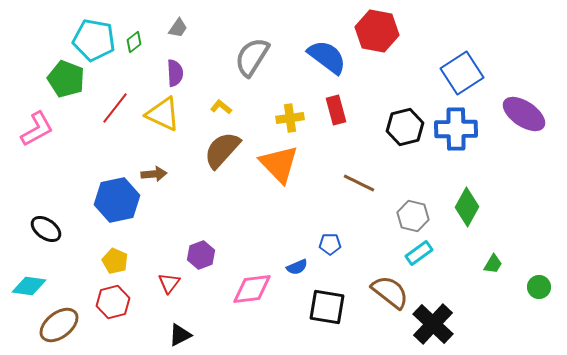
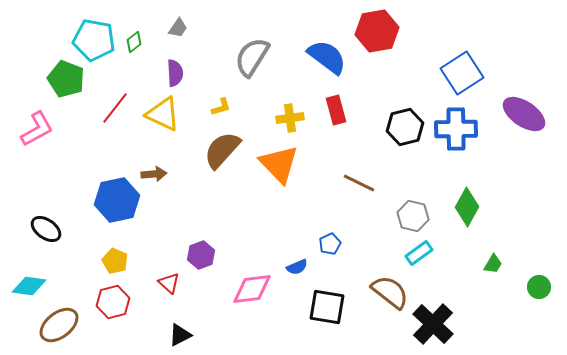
red hexagon at (377, 31): rotated 21 degrees counterclockwise
yellow L-shape at (221, 107): rotated 125 degrees clockwise
blue pentagon at (330, 244): rotated 25 degrees counterclockwise
red triangle at (169, 283): rotated 25 degrees counterclockwise
